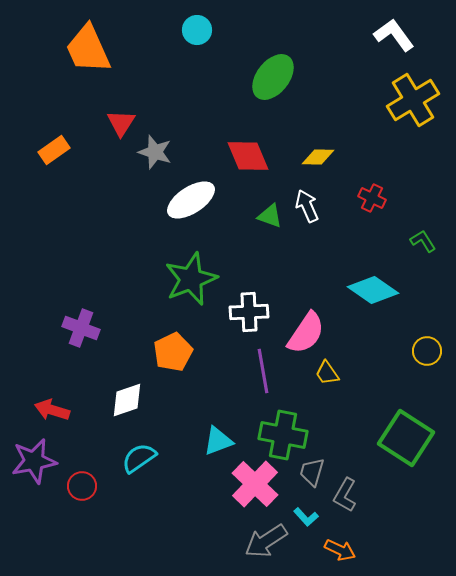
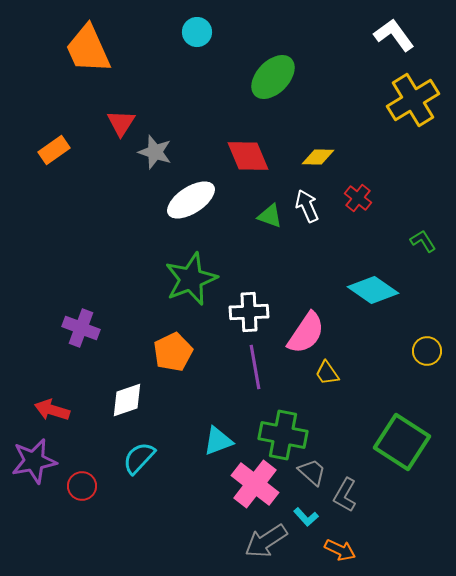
cyan circle: moved 2 px down
green ellipse: rotated 6 degrees clockwise
red cross: moved 14 px left; rotated 12 degrees clockwise
purple line: moved 8 px left, 4 px up
green square: moved 4 px left, 4 px down
cyan semicircle: rotated 12 degrees counterclockwise
gray trapezoid: rotated 116 degrees clockwise
pink cross: rotated 6 degrees counterclockwise
